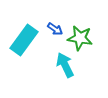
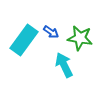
blue arrow: moved 4 px left, 3 px down
cyan arrow: moved 1 px left
